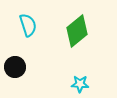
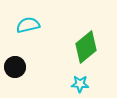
cyan semicircle: rotated 85 degrees counterclockwise
green diamond: moved 9 px right, 16 px down
